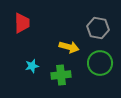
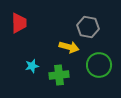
red trapezoid: moved 3 px left
gray hexagon: moved 10 px left, 1 px up
green circle: moved 1 px left, 2 px down
green cross: moved 2 px left
